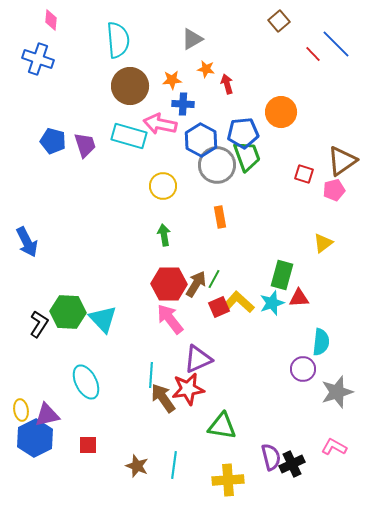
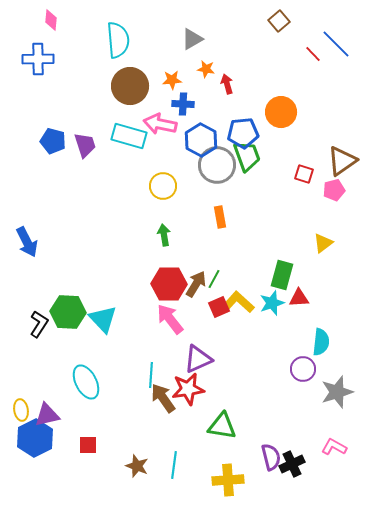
blue cross at (38, 59): rotated 20 degrees counterclockwise
